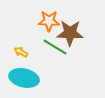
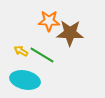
green line: moved 13 px left, 8 px down
yellow arrow: moved 1 px up
cyan ellipse: moved 1 px right, 2 px down
